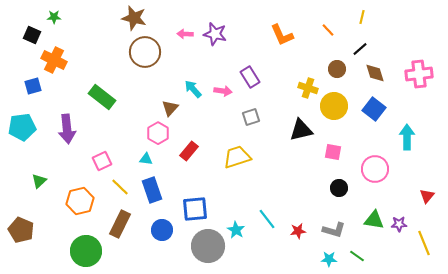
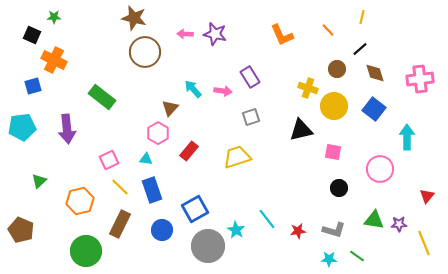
pink cross at (419, 74): moved 1 px right, 5 px down
pink square at (102, 161): moved 7 px right, 1 px up
pink circle at (375, 169): moved 5 px right
blue square at (195, 209): rotated 24 degrees counterclockwise
